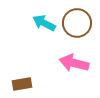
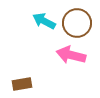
cyan arrow: moved 2 px up
pink arrow: moved 3 px left, 8 px up
